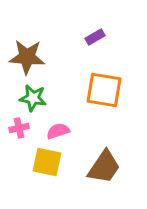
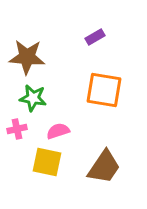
pink cross: moved 2 px left, 1 px down
